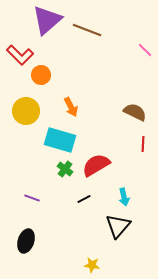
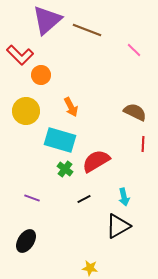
pink line: moved 11 px left
red semicircle: moved 4 px up
black triangle: rotated 20 degrees clockwise
black ellipse: rotated 15 degrees clockwise
yellow star: moved 2 px left, 3 px down
